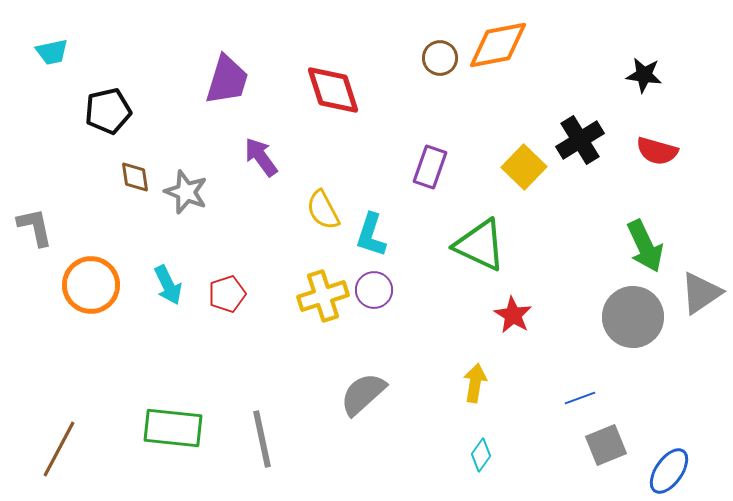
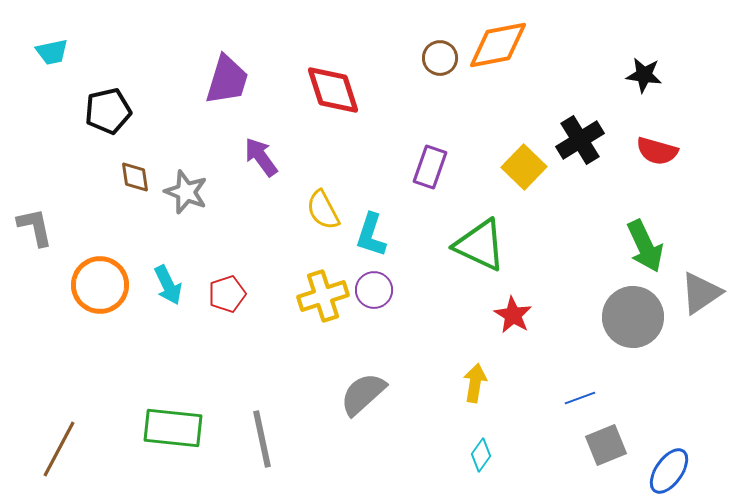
orange circle: moved 9 px right
